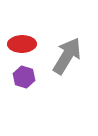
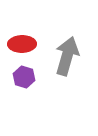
gray arrow: rotated 15 degrees counterclockwise
